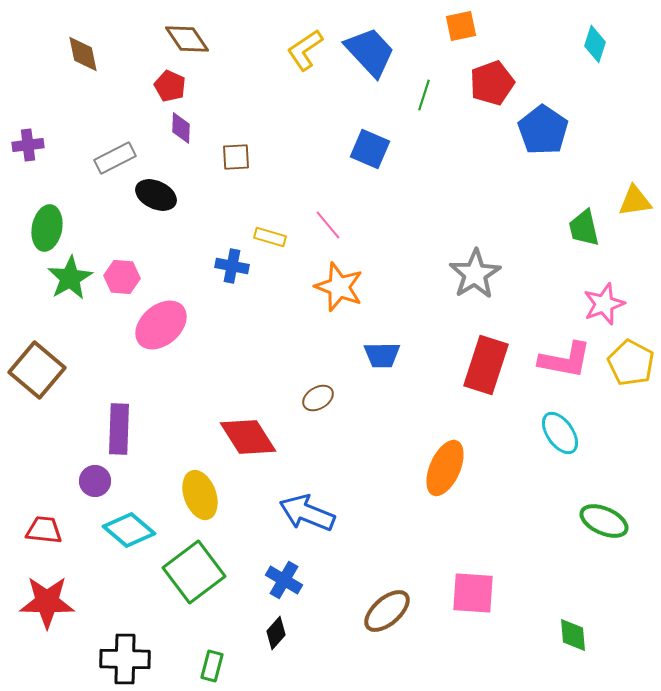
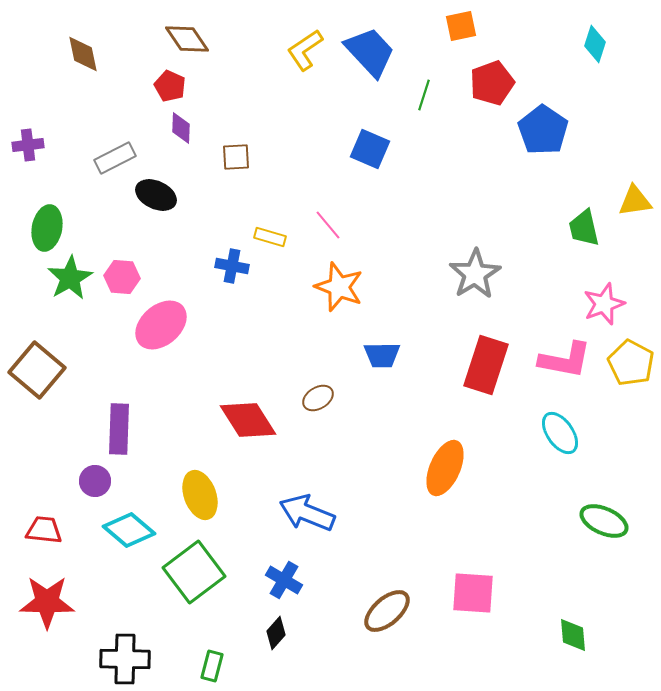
red diamond at (248, 437): moved 17 px up
